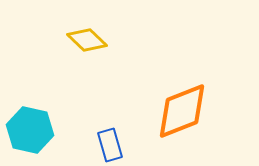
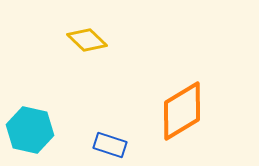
orange diamond: rotated 10 degrees counterclockwise
blue rectangle: rotated 56 degrees counterclockwise
